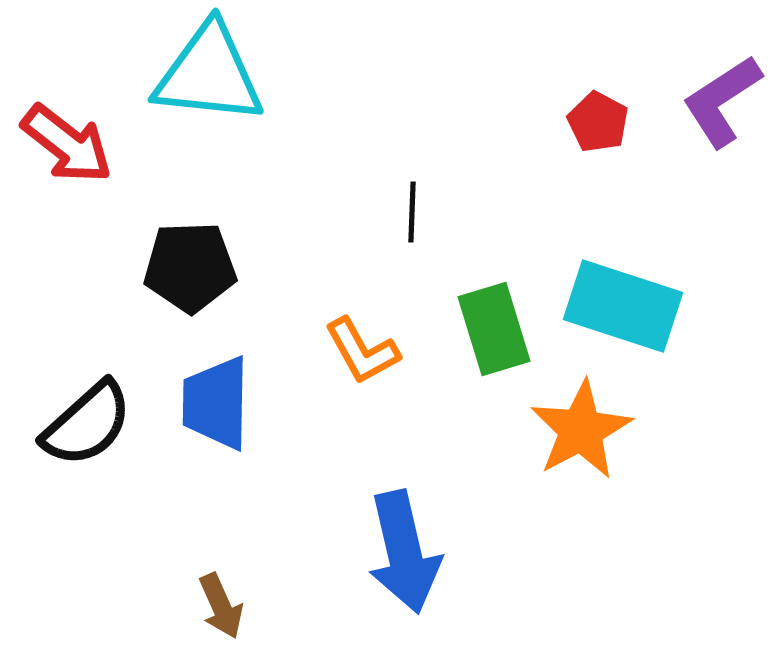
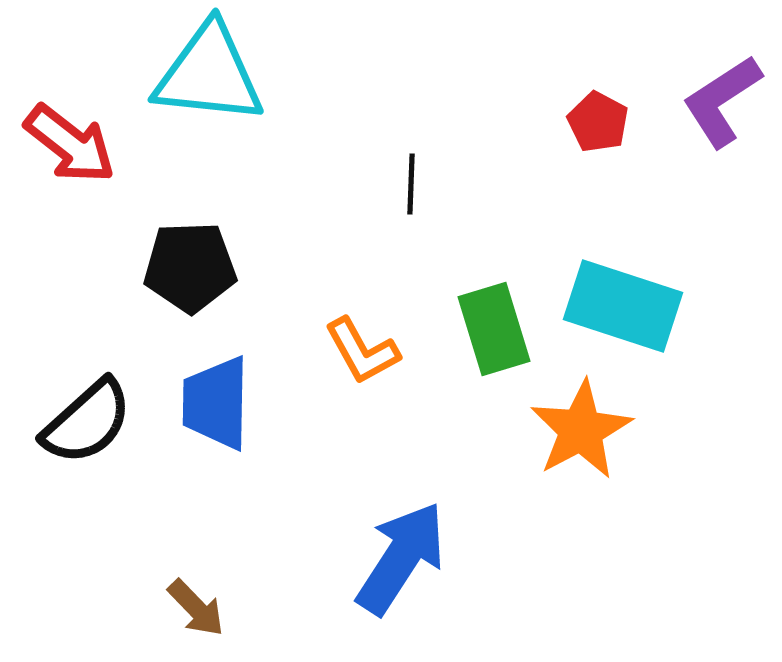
red arrow: moved 3 px right
black line: moved 1 px left, 28 px up
black semicircle: moved 2 px up
blue arrow: moved 3 px left, 6 px down; rotated 134 degrees counterclockwise
brown arrow: moved 25 px left, 2 px down; rotated 20 degrees counterclockwise
